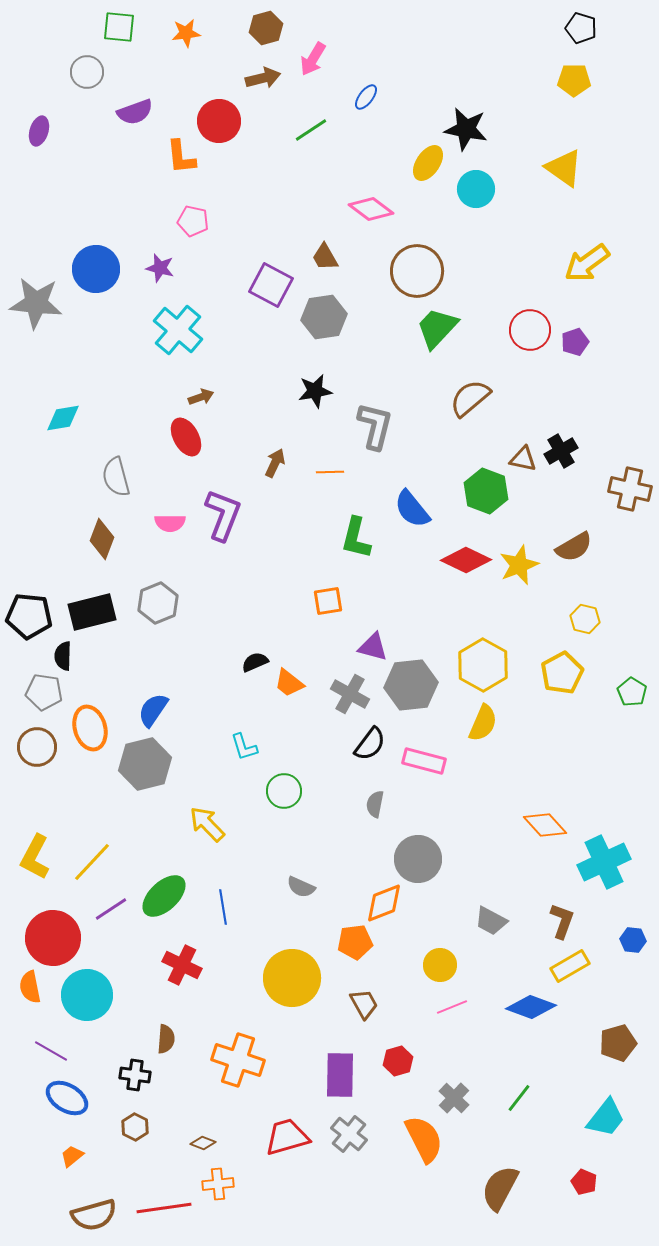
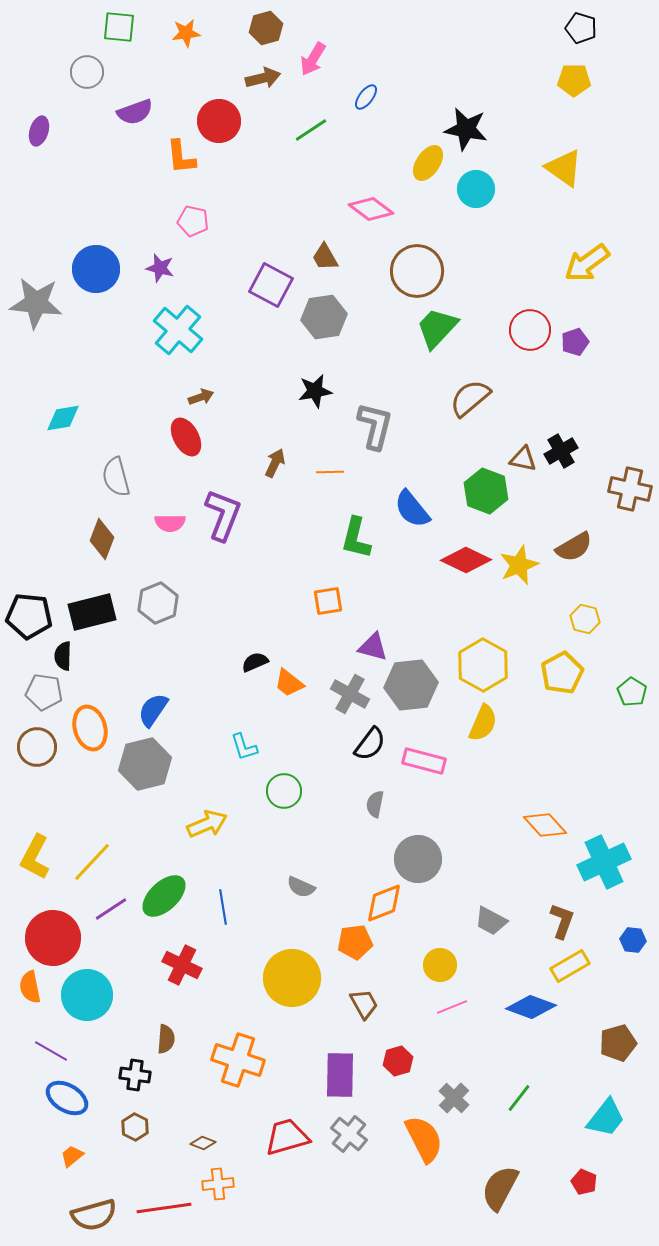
yellow arrow at (207, 824): rotated 111 degrees clockwise
